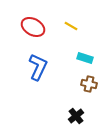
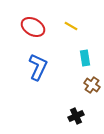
cyan rectangle: rotated 63 degrees clockwise
brown cross: moved 3 px right, 1 px down; rotated 21 degrees clockwise
black cross: rotated 14 degrees clockwise
